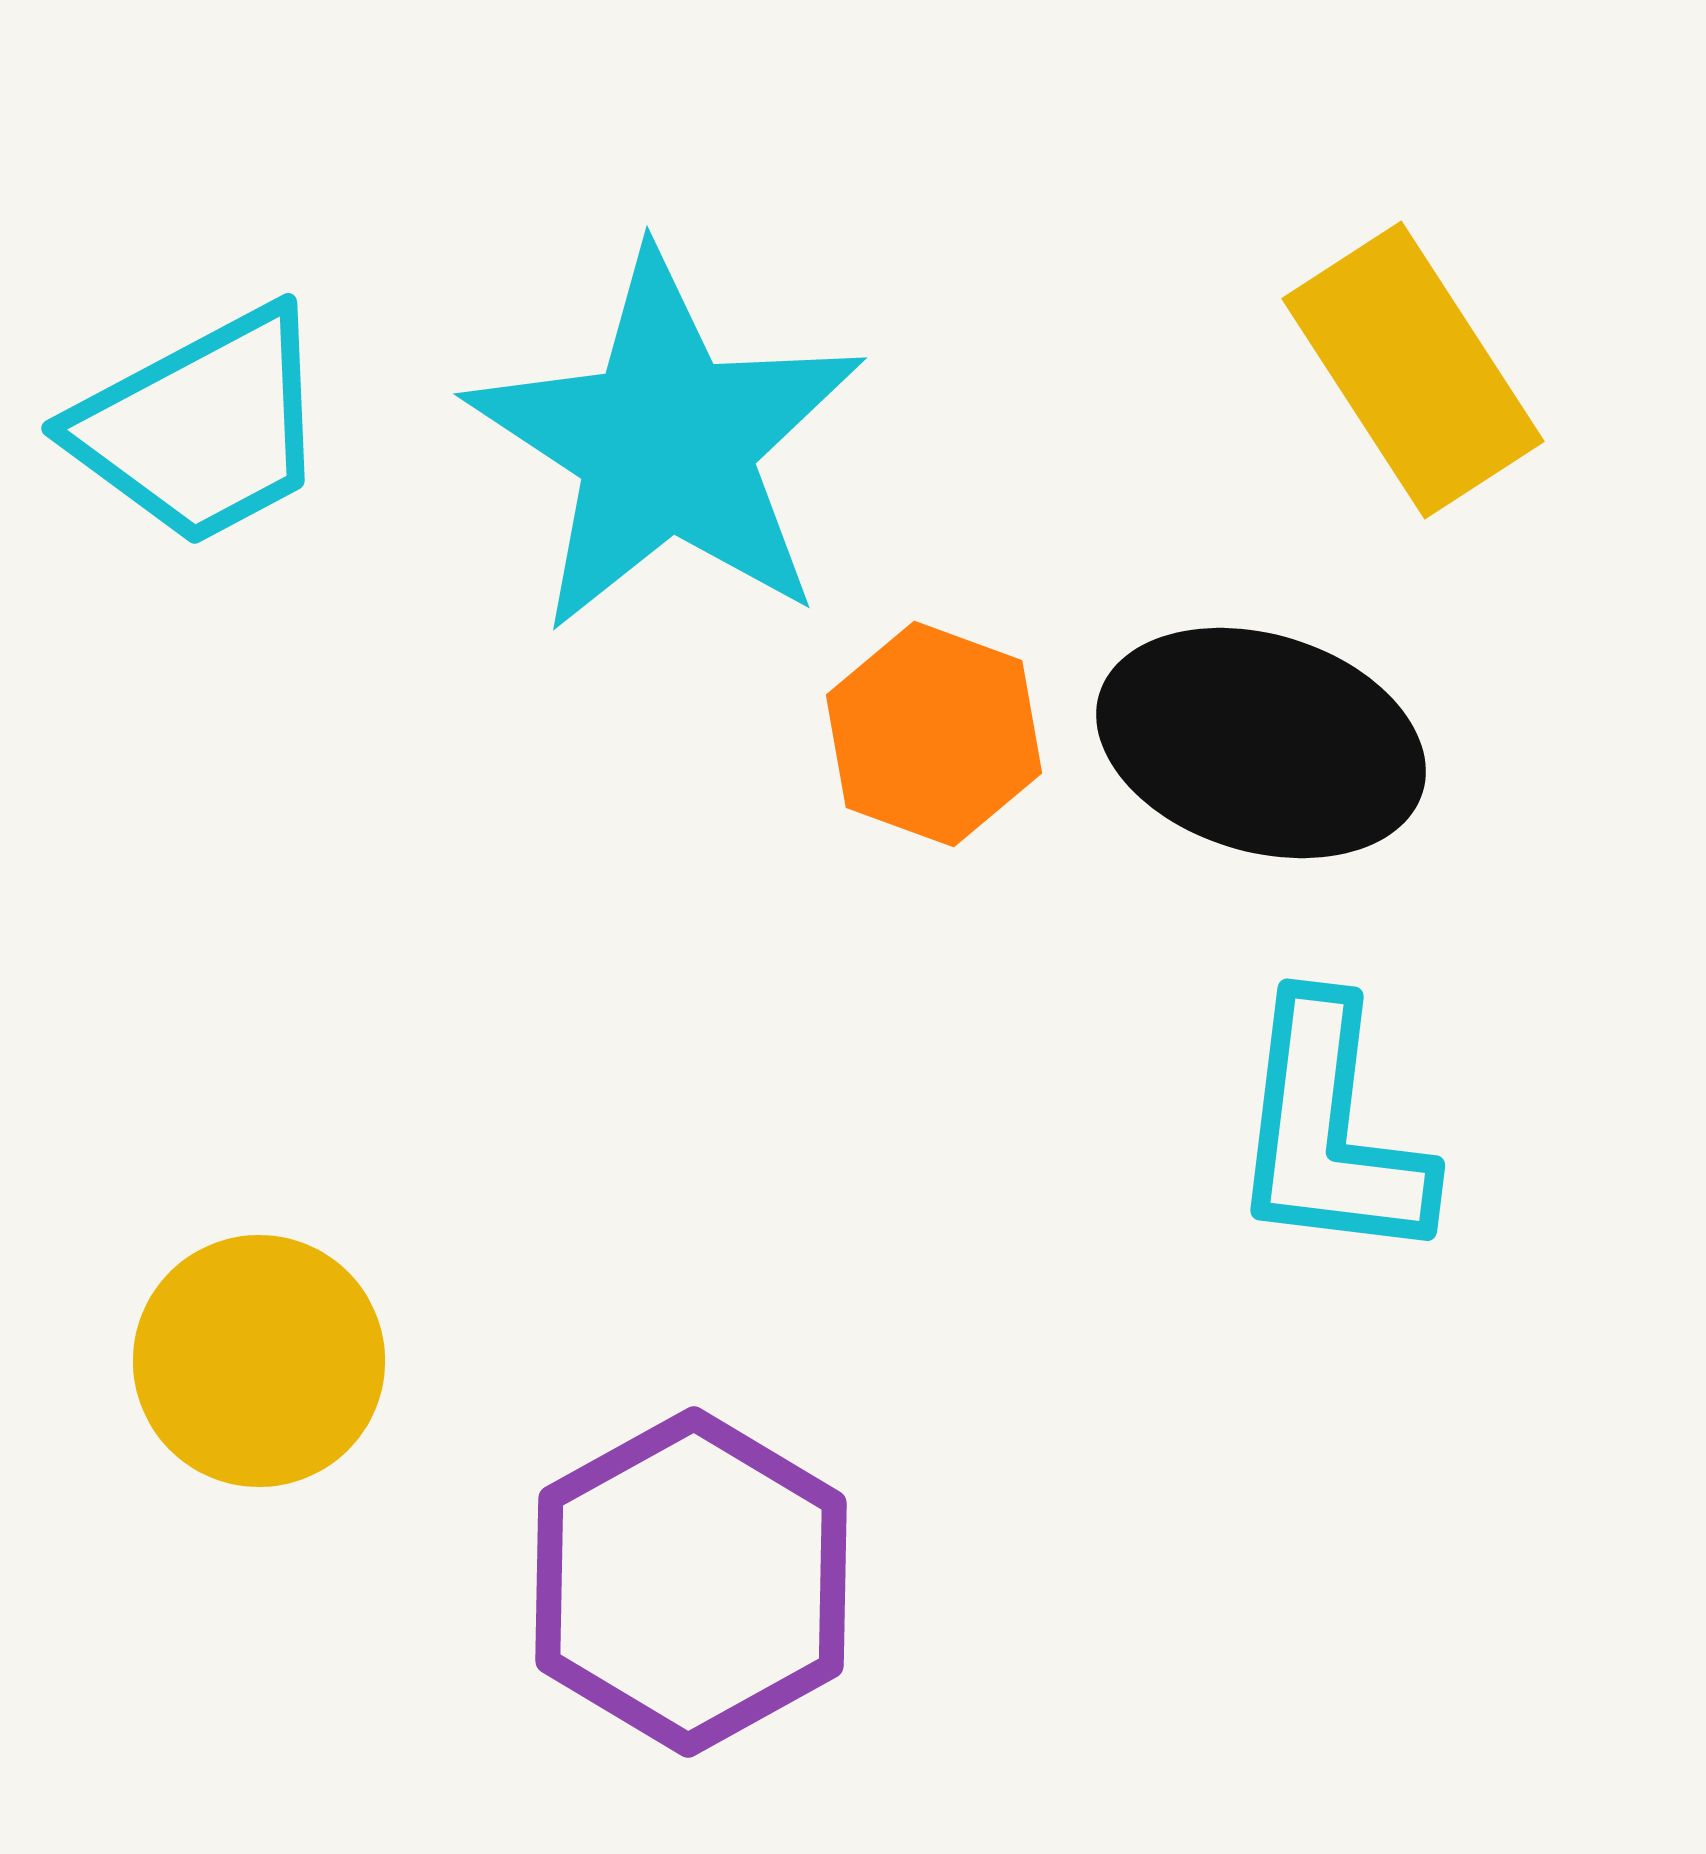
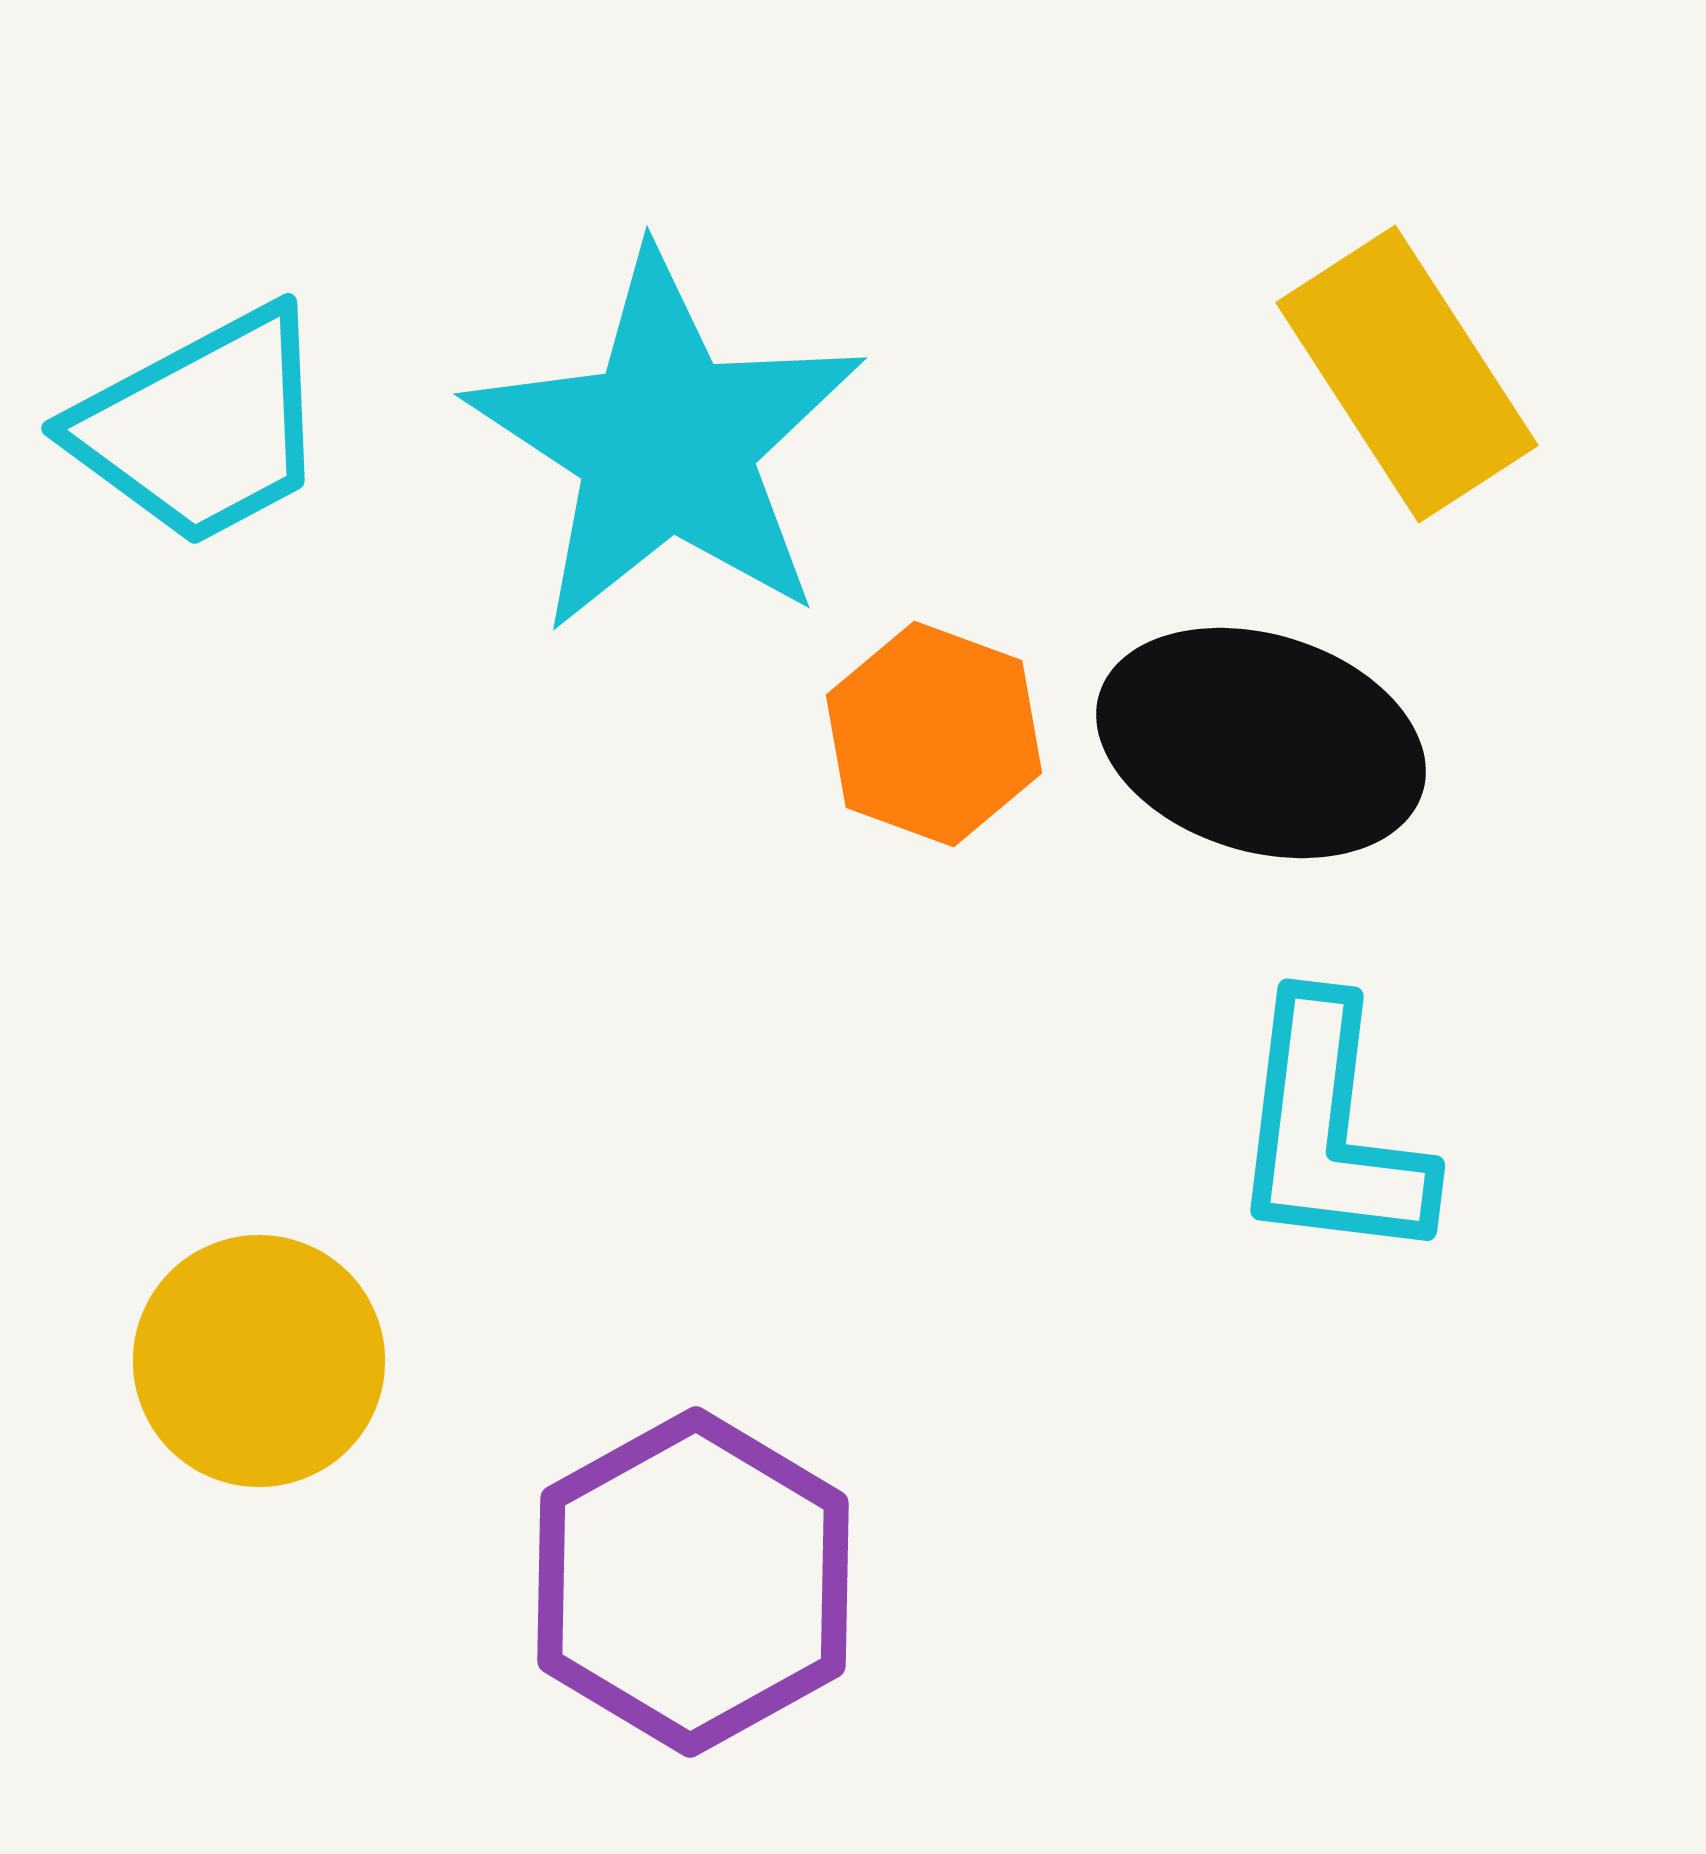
yellow rectangle: moved 6 px left, 4 px down
purple hexagon: moved 2 px right
